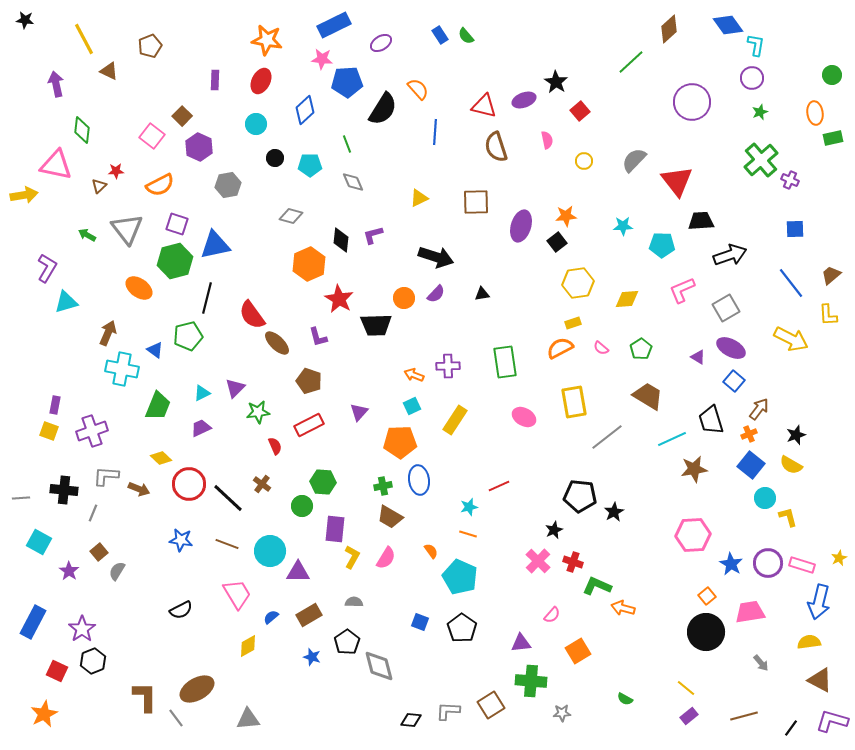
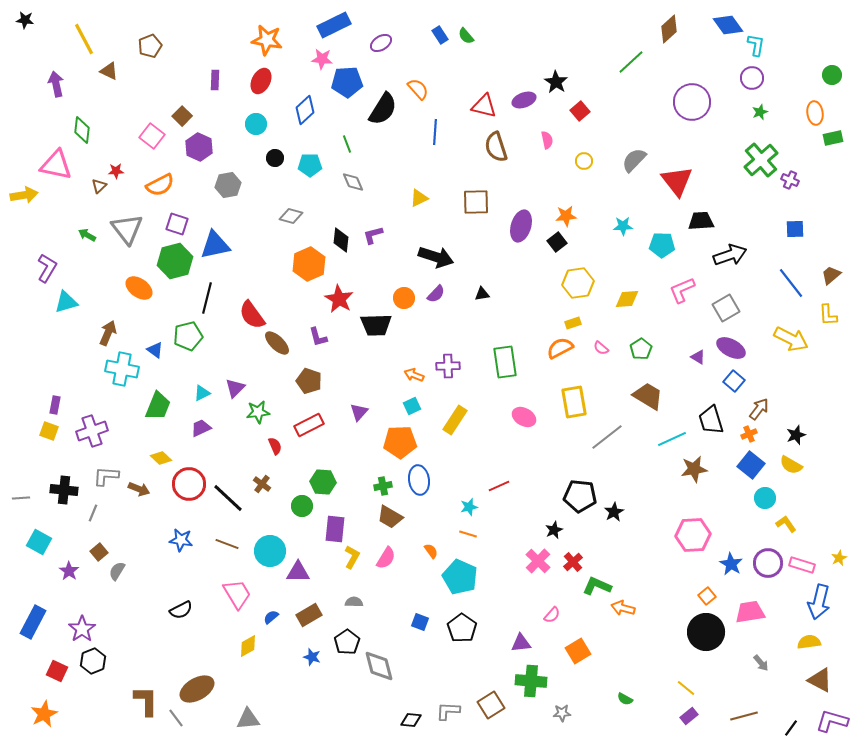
yellow L-shape at (788, 517): moved 2 px left, 7 px down; rotated 20 degrees counterclockwise
red cross at (573, 562): rotated 30 degrees clockwise
brown L-shape at (145, 697): moved 1 px right, 4 px down
